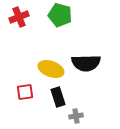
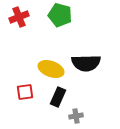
black rectangle: rotated 42 degrees clockwise
